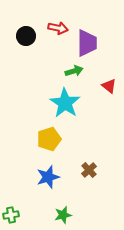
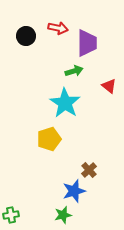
blue star: moved 26 px right, 14 px down
